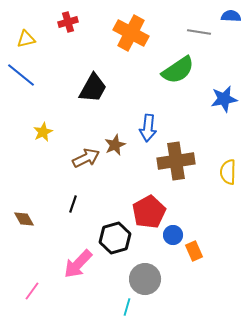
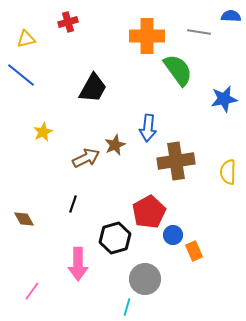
orange cross: moved 16 px right, 3 px down; rotated 28 degrees counterclockwise
green semicircle: rotated 92 degrees counterclockwise
pink arrow: rotated 44 degrees counterclockwise
